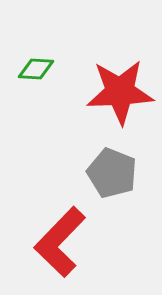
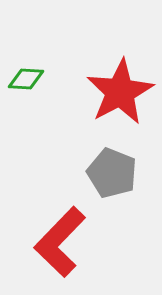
green diamond: moved 10 px left, 10 px down
red star: rotated 26 degrees counterclockwise
